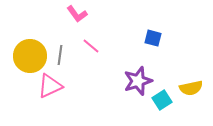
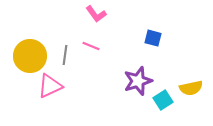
pink L-shape: moved 19 px right
pink line: rotated 18 degrees counterclockwise
gray line: moved 5 px right
cyan square: moved 1 px right
